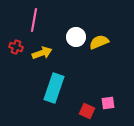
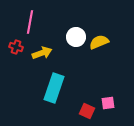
pink line: moved 4 px left, 2 px down
